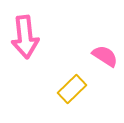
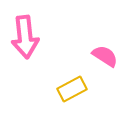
yellow rectangle: rotated 16 degrees clockwise
